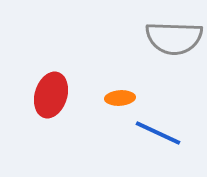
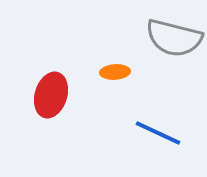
gray semicircle: rotated 12 degrees clockwise
orange ellipse: moved 5 px left, 26 px up
